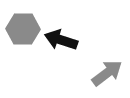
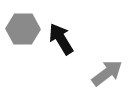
black arrow: moved 1 px up; rotated 40 degrees clockwise
